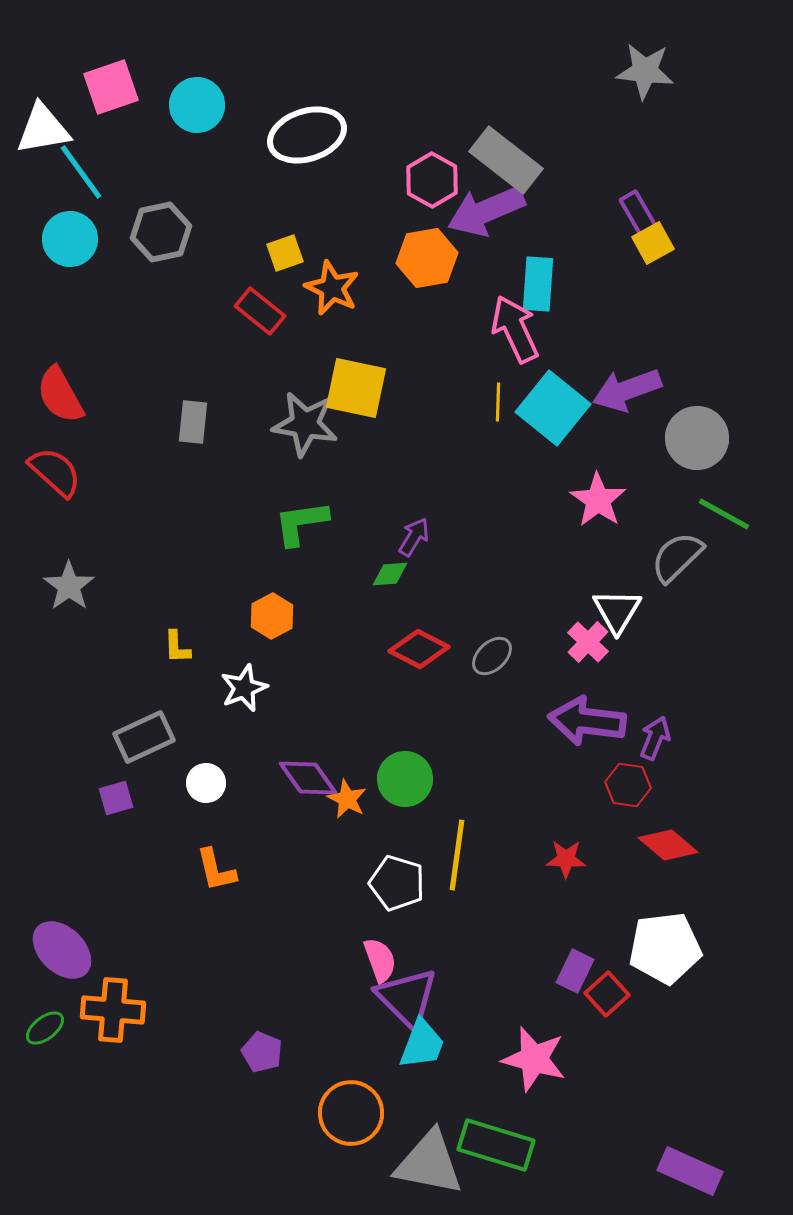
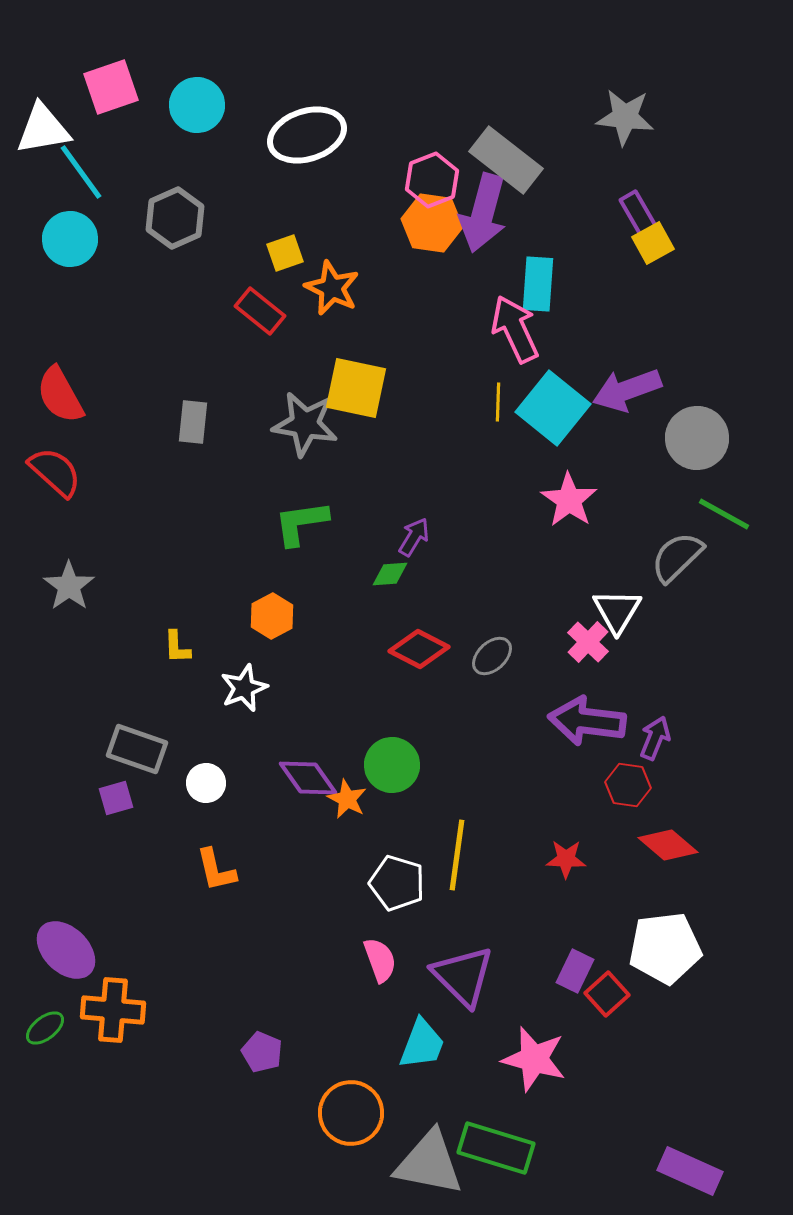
gray star at (645, 71): moved 20 px left, 46 px down
pink hexagon at (432, 180): rotated 10 degrees clockwise
purple arrow at (486, 211): moved 3 px left, 2 px down; rotated 52 degrees counterclockwise
gray hexagon at (161, 232): moved 14 px right, 14 px up; rotated 12 degrees counterclockwise
orange hexagon at (427, 258): moved 5 px right, 35 px up; rotated 18 degrees clockwise
pink star at (598, 500): moved 29 px left
gray rectangle at (144, 737): moved 7 px left, 12 px down; rotated 44 degrees clockwise
green circle at (405, 779): moved 13 px left, 14 px up
purple ellipse at (62, 950): moved 4 px right
purple triangle at (407, 998): moved 56 px right, 22 px up
green rectangle at (496, 1145): moved 3 px down
